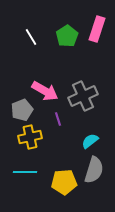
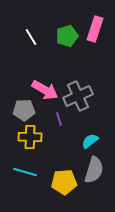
pink rectangle: moved 2 px left
green pentagon: rotated 15 degrees clockwise
pink arrow: moved 1 px up
gray cross: moved 5 px left
gray pentagon: moved 2 px right; rotated 20 degrees clockwise
purple line: moved 1 px right
yellow cross: rotated 15 degrees clockwise
cyan line: rotated 15 degrees clockwise
